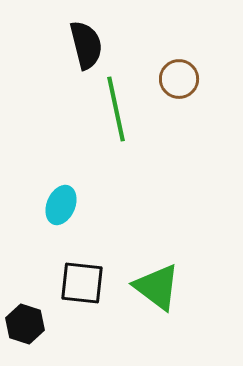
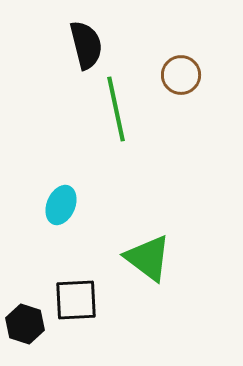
brown circle: moved 2 px right, 4 px up
black square: moved 6 px left, 17 px down; rotated 9 degrees counterclockwise
green triangle: moved 9 px left, 29 px up
